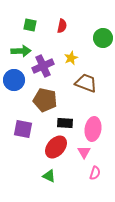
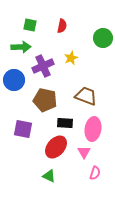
green arrow: moved 4 px up
brown trapezoid: moved 13 px down
